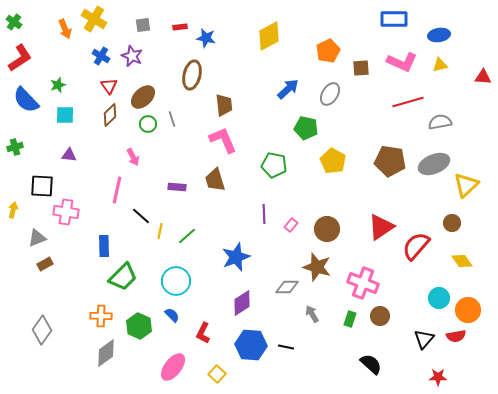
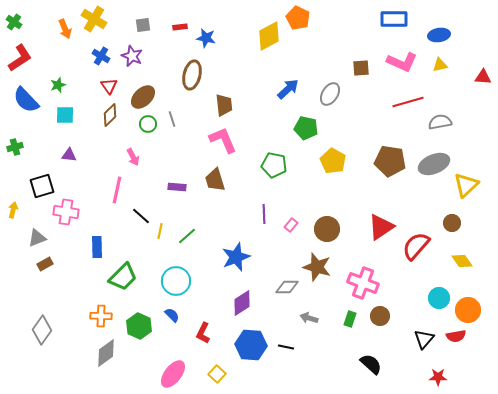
orange pentagon at (328, 51): moved 30 px left, 33 px up; rotated 20 degrees counterclockwise
black square at (42, 186): rotated 20 degrees counterclockwise
blue rectangle at (104, 246): moved 7 px left, 1 px down
gray arrow at (312, 314): moved 3 px left, 4 px down; rotated 42 degrees counterclockwise
pink ellipse at (173, 367): moved 7 px down
